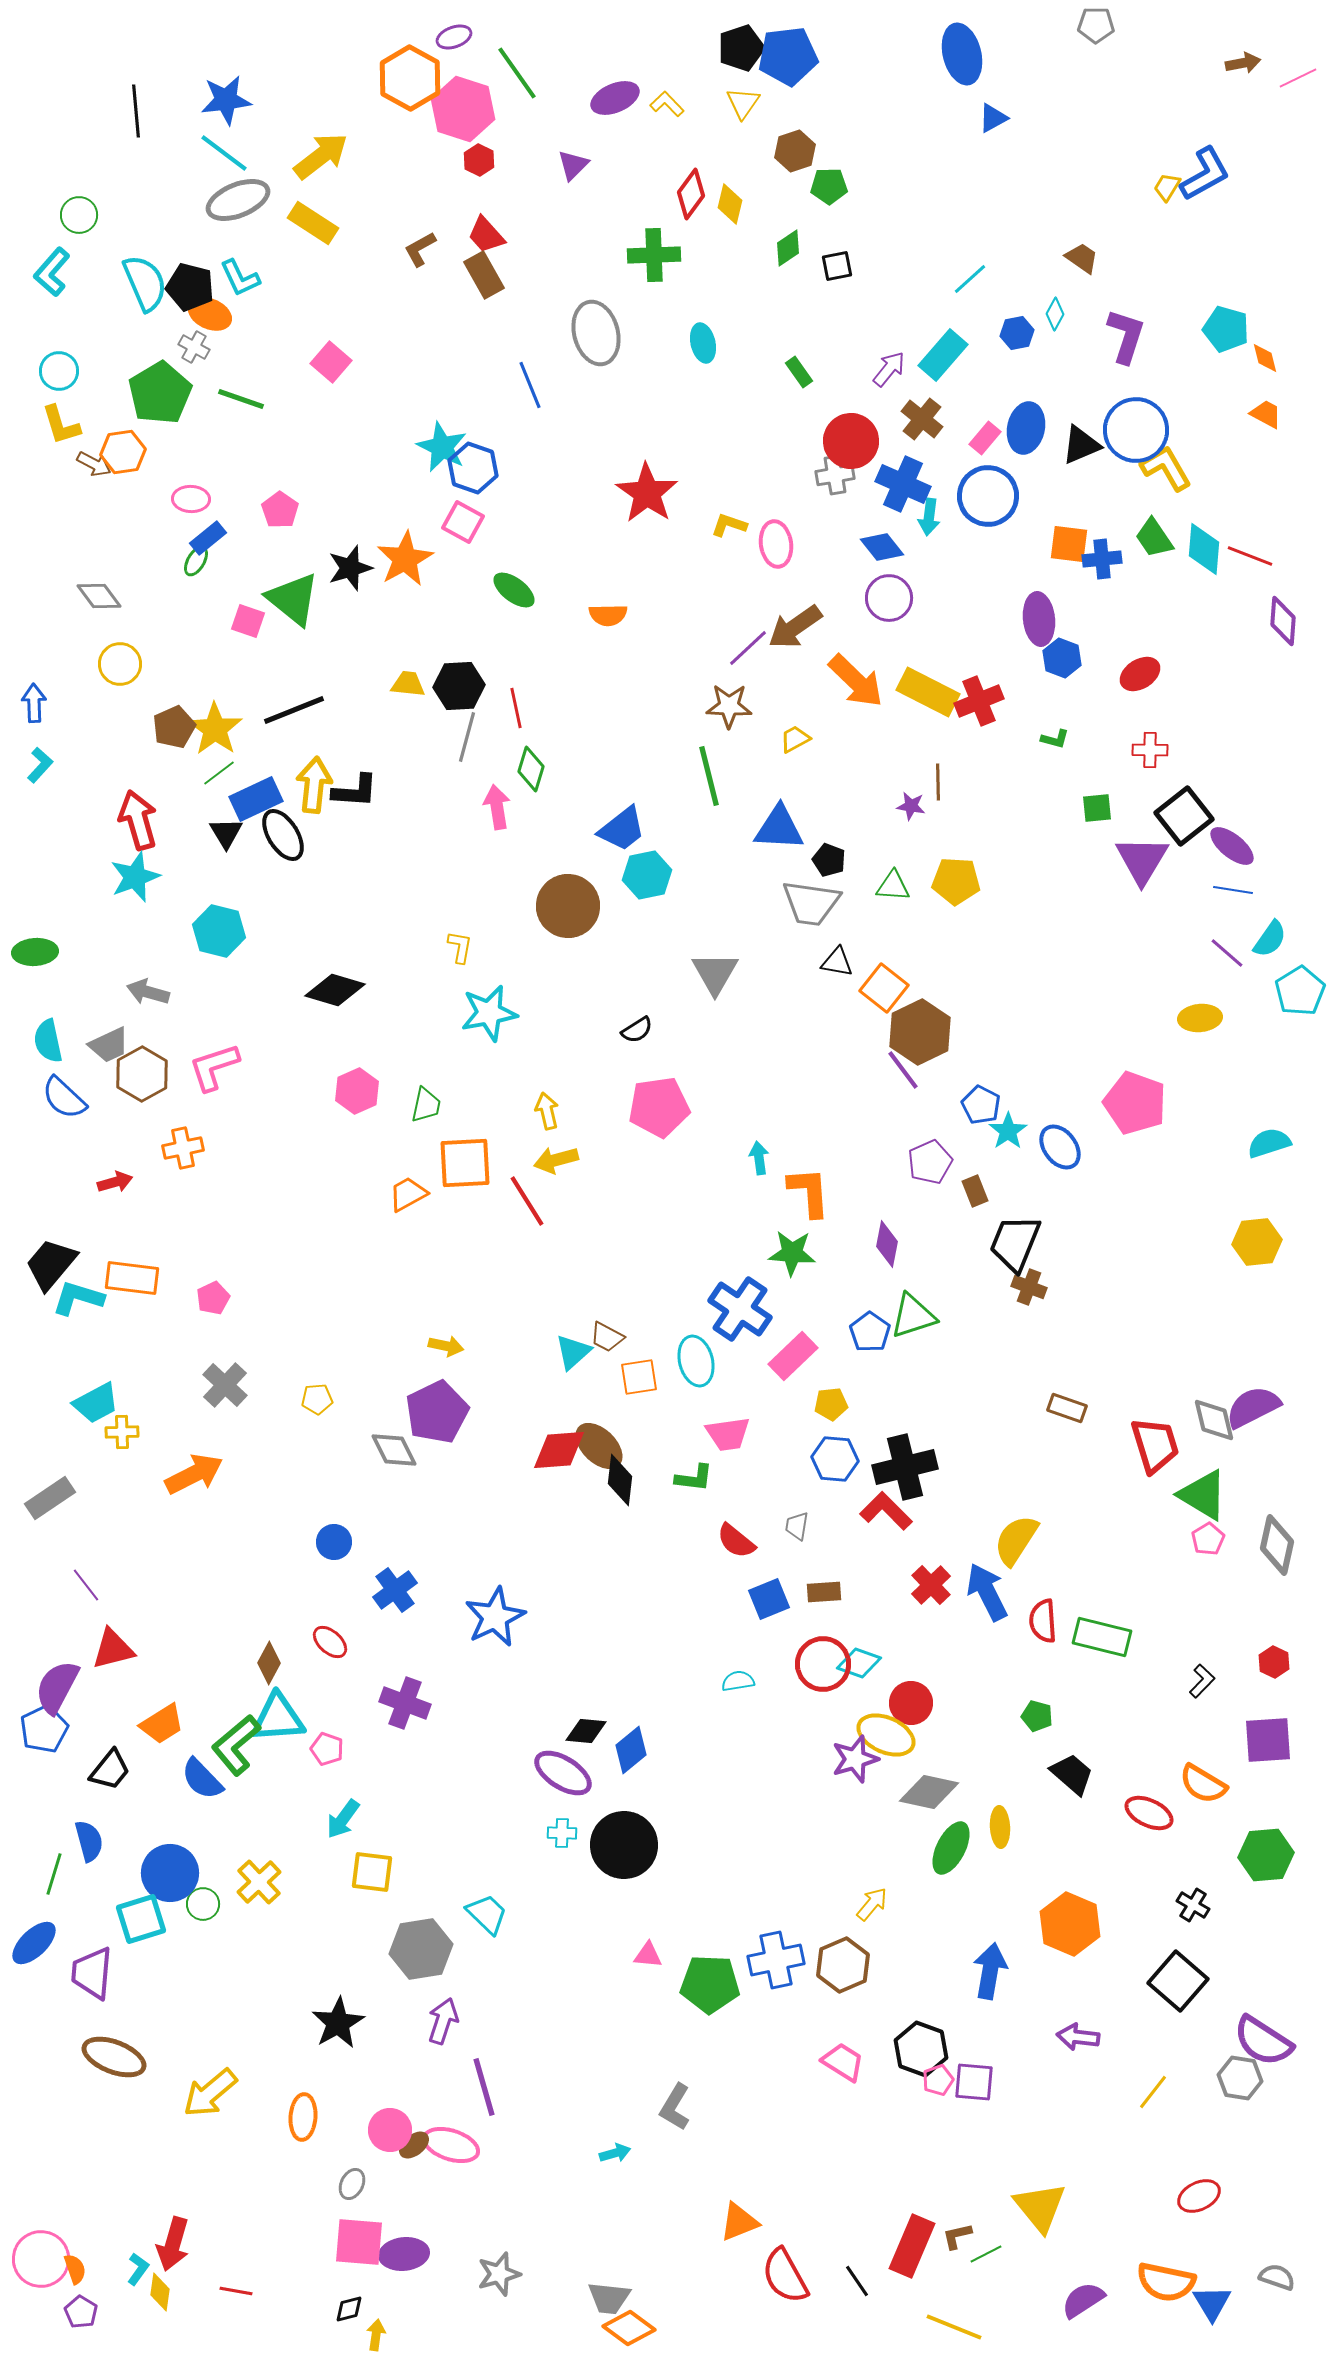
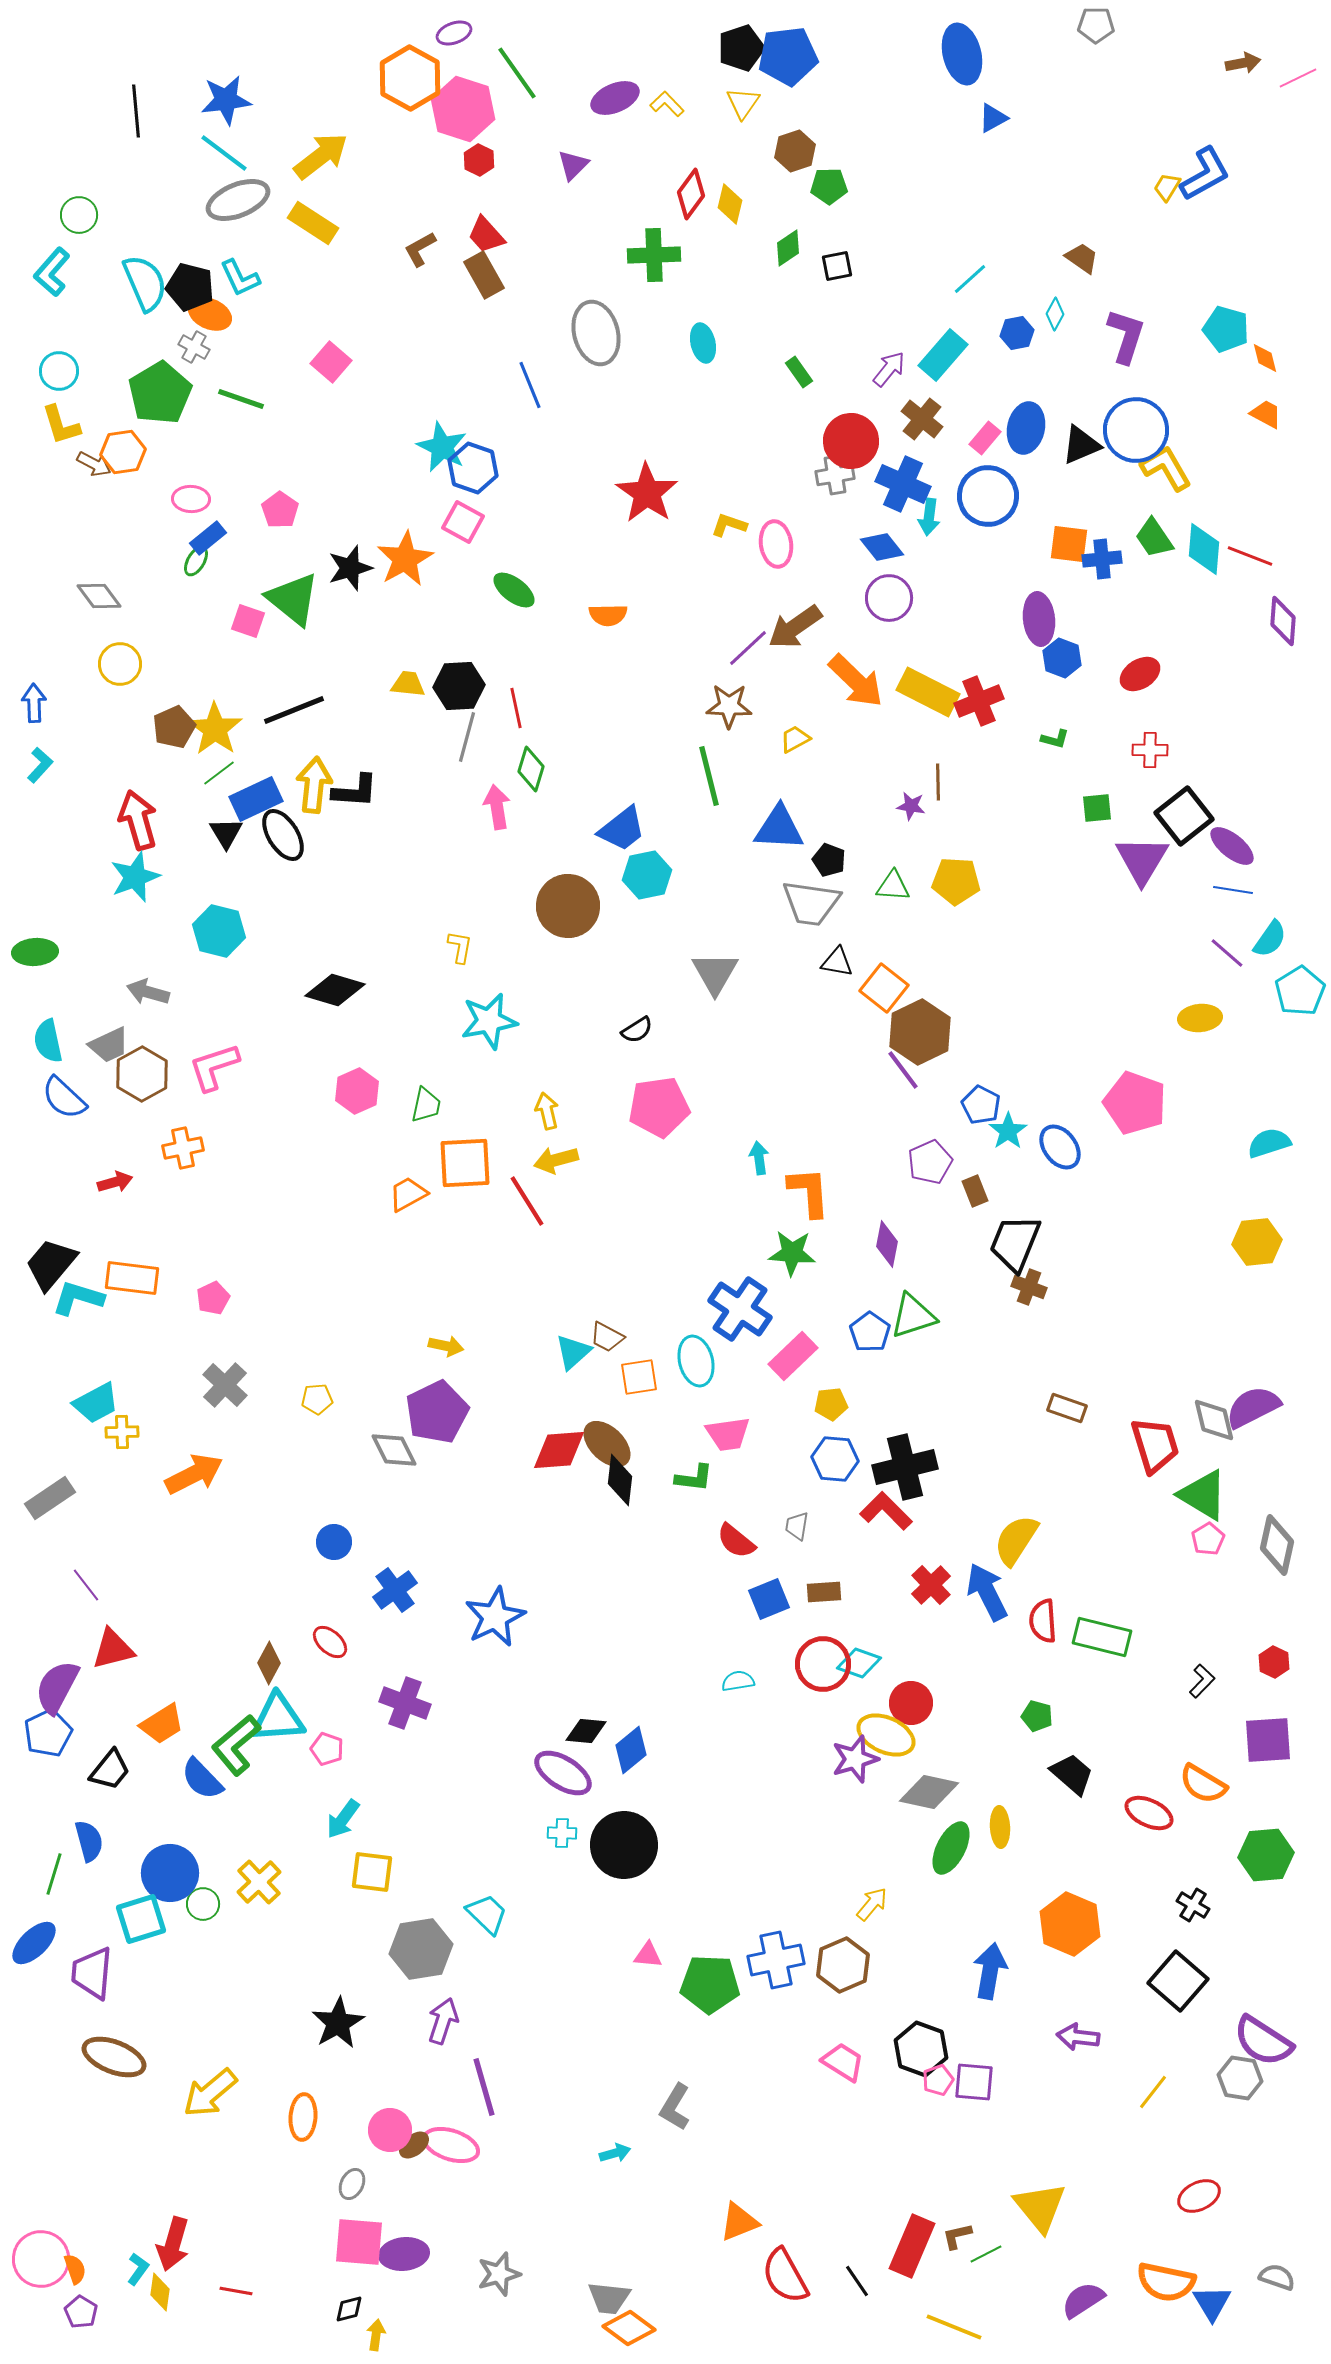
purple ellipse at (454, 37): moved 4 px up
cyan star at (489, 1013): moved 8 px down
brown ellipse at (599, 1446): moved 8 px right, 2 px up
blue pentagon at (44, 1729): moved 4 px right, 4 px down
